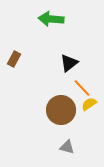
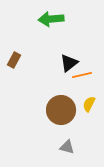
green arrow: rotated 10 degrees counterclockwise
brown rectangle: moved 1 px down
orange line: moved 13 px up; rotated 60 degrees counterclockwise
yellow semicircle: rotated 28 degrees counterclockwise
